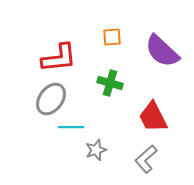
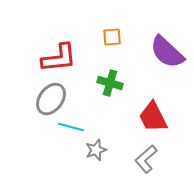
purple semicircle: moved 5 px right, 1 px down
cyan line: rotated 15 degrees clockwise
